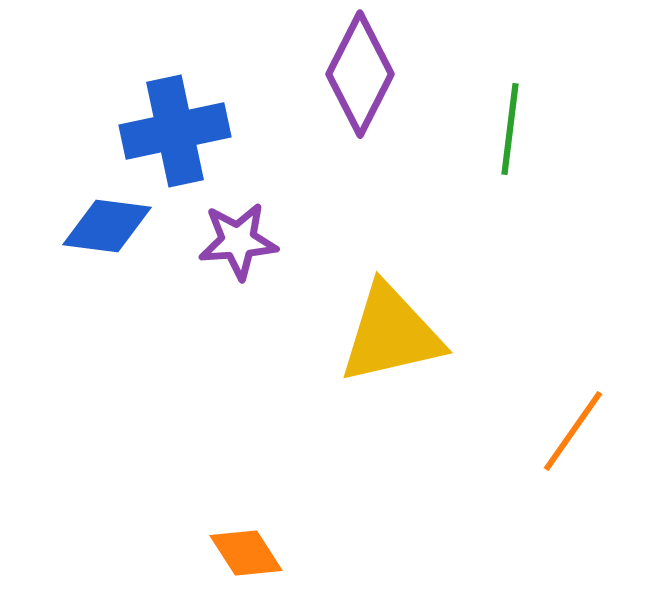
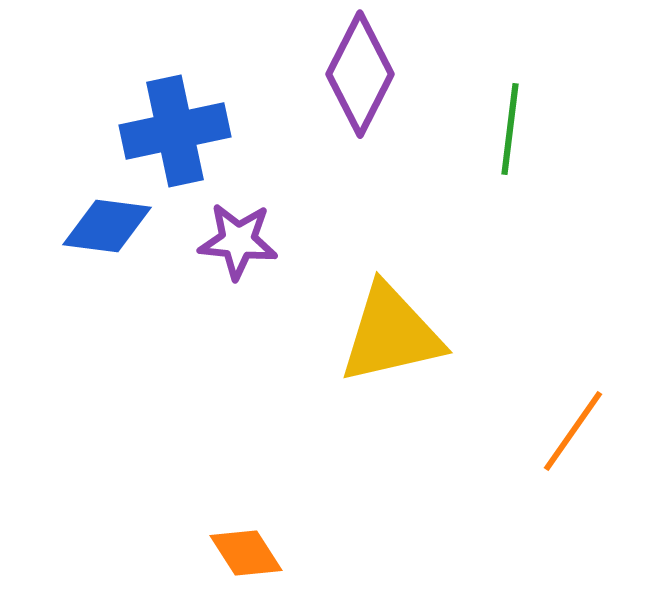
purple star: rotated 10 degrees clockwise
